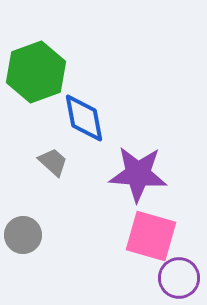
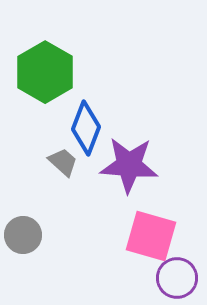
green hexagon: moved 9 px right; rotated 10 degrees counterclockwise
blue diamond: moved 2 px right, 10 px down; rotated 32 degrees clockwise
gray trapezoid: moved 10 px right
purple star: moved 9 px left, 9 px up
purple circle: moved 2 px left
